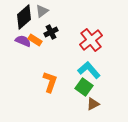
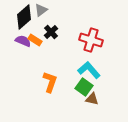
gray triangle: moved 1 px left, 1 px up
black cross: rotated 16 degrees counterclockwise
red cross: rotated 35 degrees counterclockwise
brown triangle: moved 1 px left, 5 px up; rotated 40 degrees clockwise
